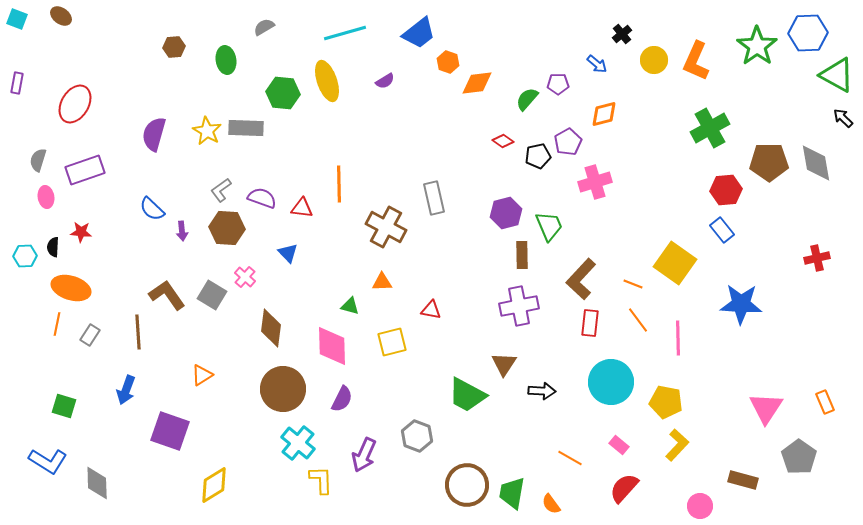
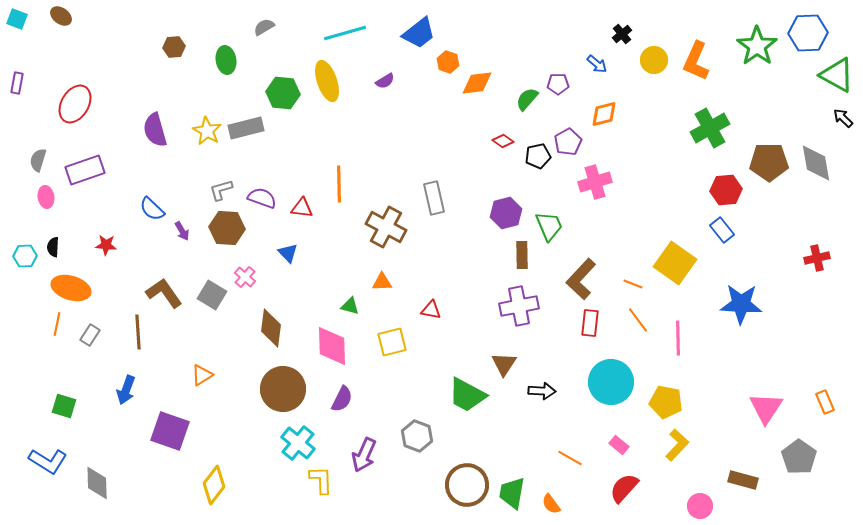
gray rectangle at (246, 128): rotated 16 degrees counterclockwise
purple semicircle at (154, 134): moved 1 px right, 4 px up; rotated 32 degrees counterclockwise
gray L-shape at (221, 190): rotated 20 degrees clockwise
purple arrow at (182, 231): rotated 24 degrees counterclockwise
red star at (81, 232): moved 25 px right, 13 px down
brown L-shape at (167, 295): moved 3 px left, 2 px up
yellow diamond at (214, 485): rotated 21 degrees counterclockwise
